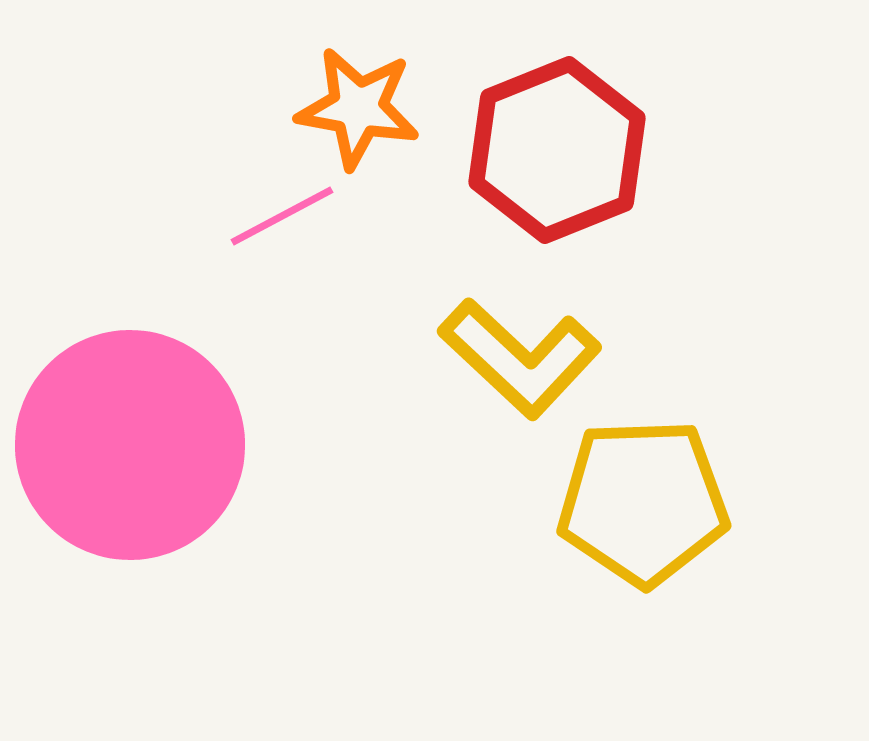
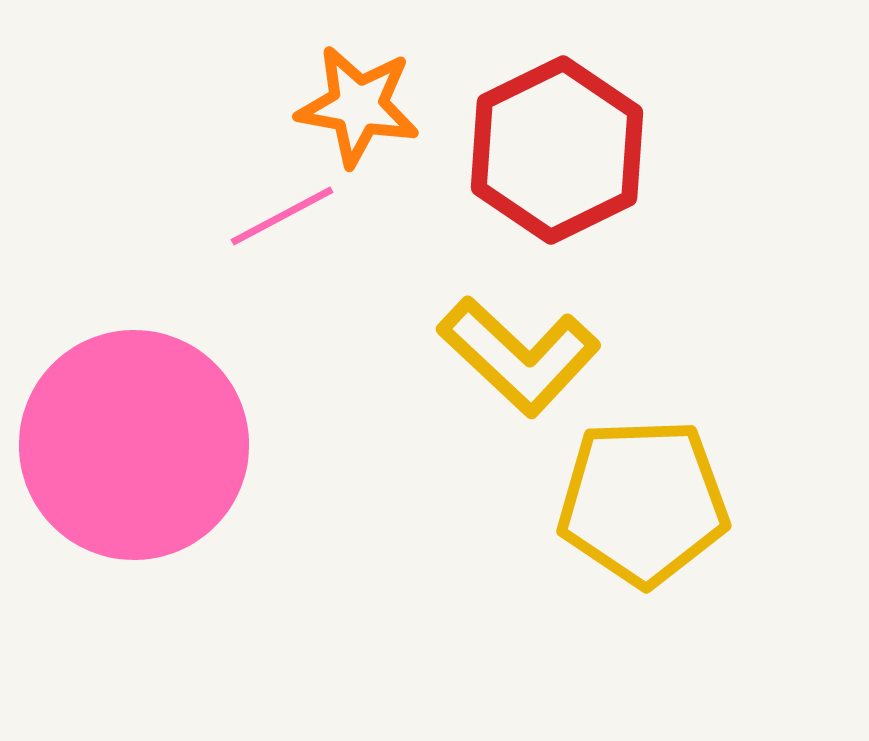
orange star: moved 2 px up
red hexagon: rotated 4 degrees counterclockwise
yellow L-shape: moved 1 px left, 2 px up
pink circle: moved 4 px right
